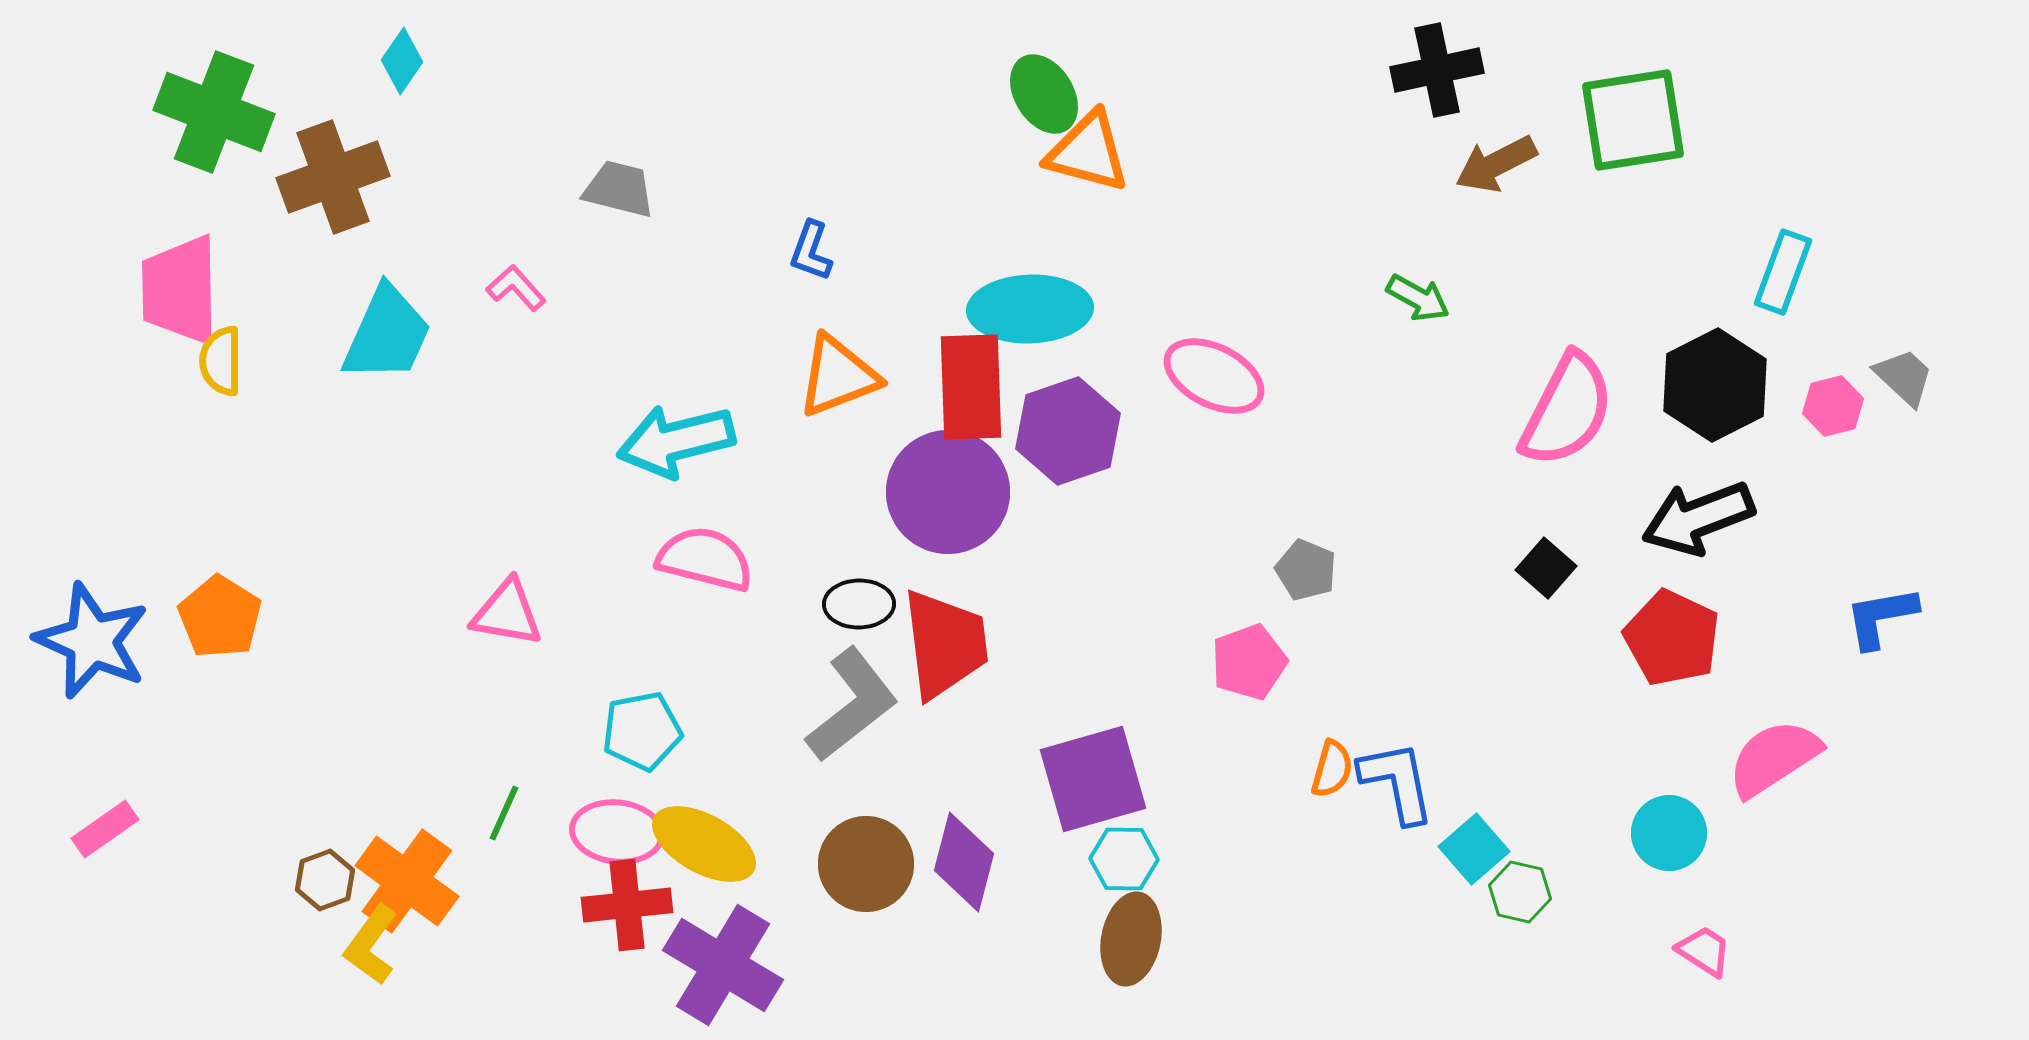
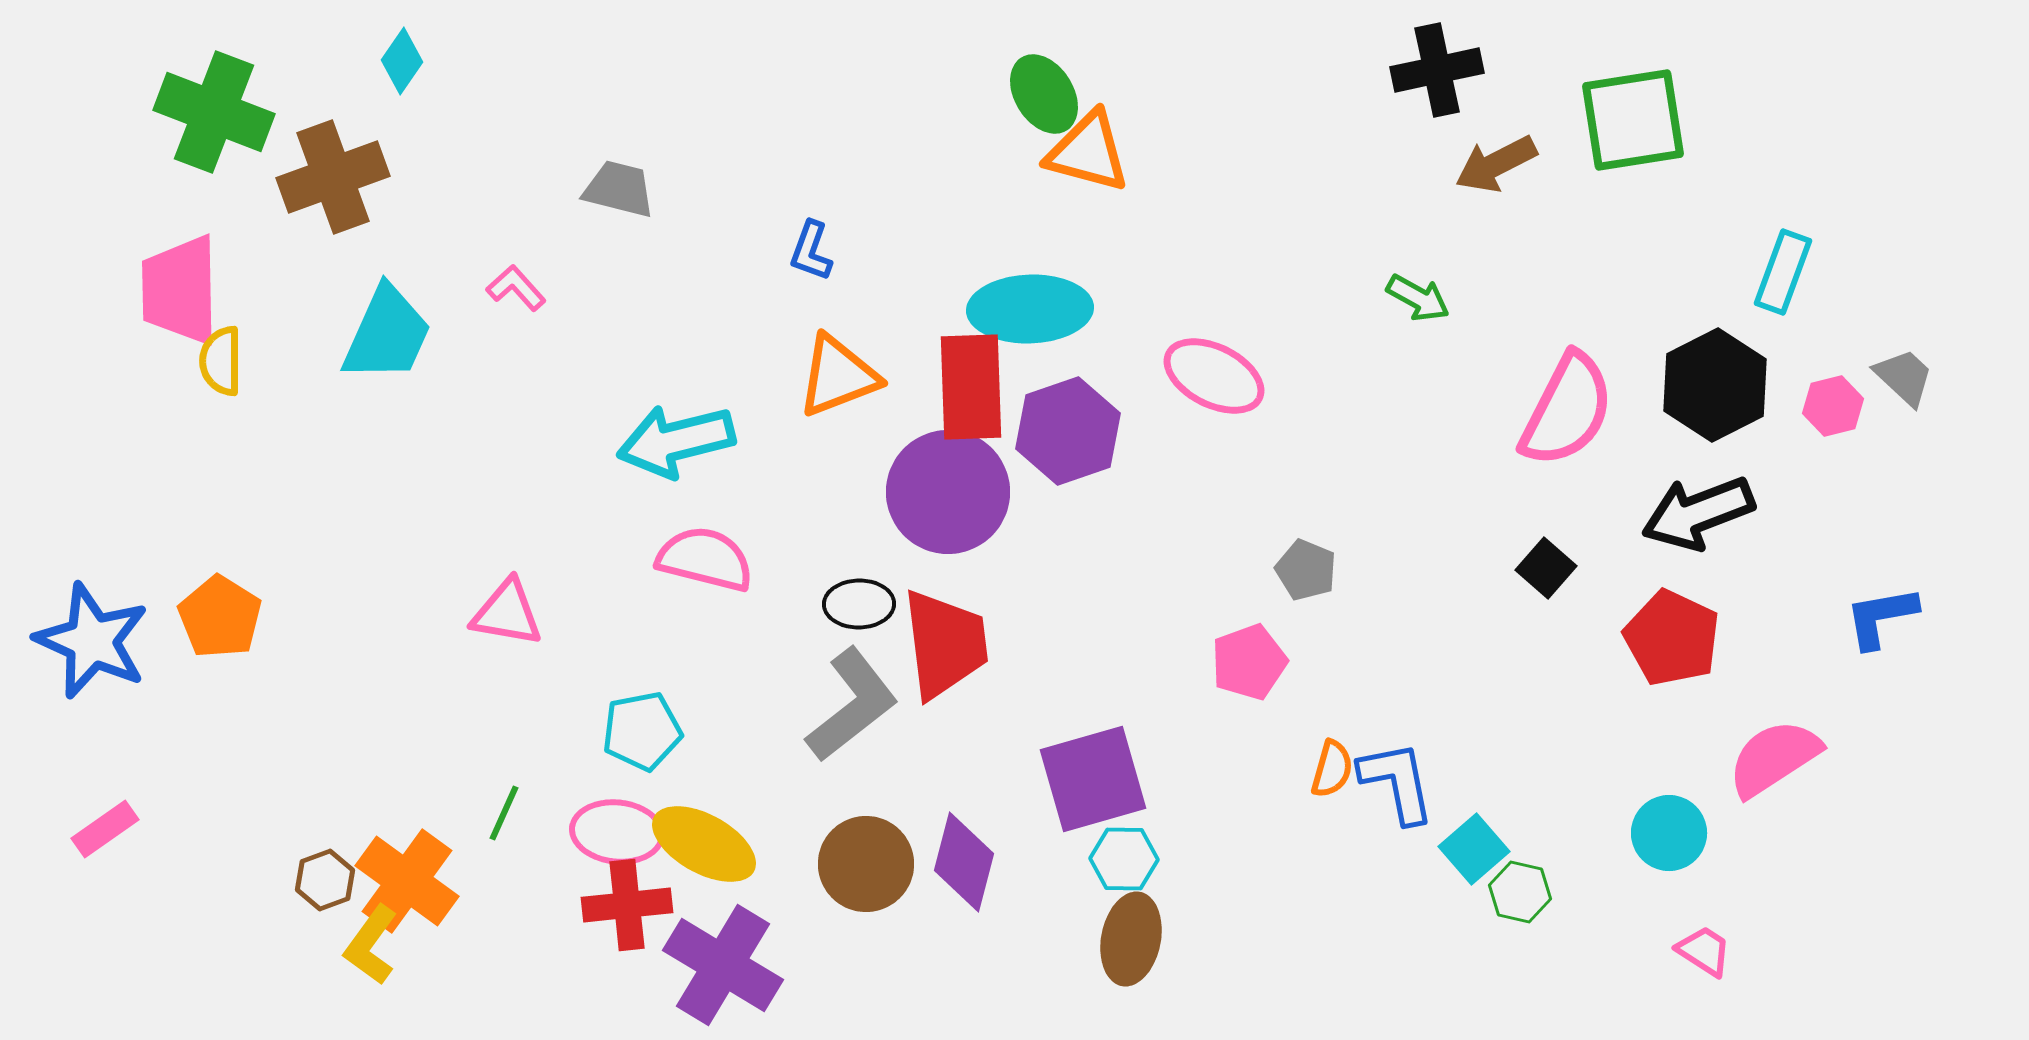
black arrow at (1698, 518): moved 5 px up
